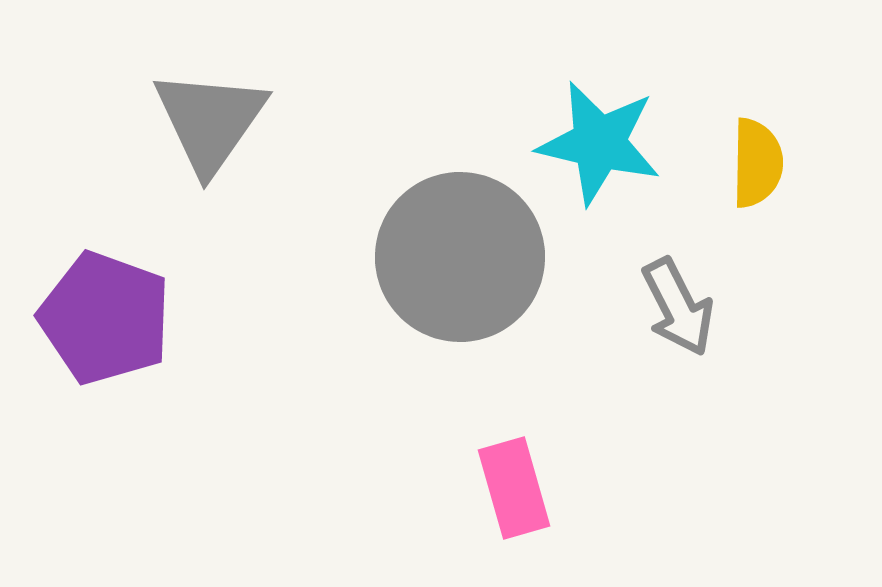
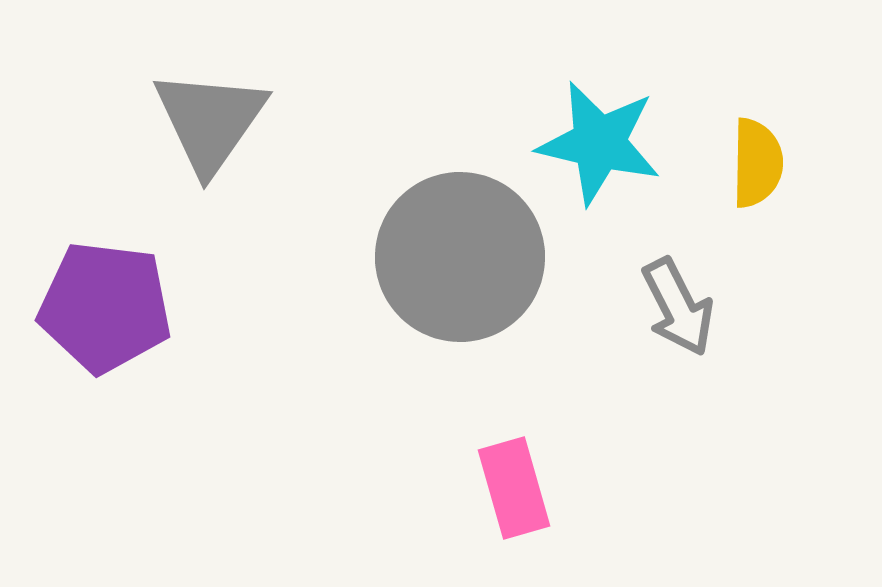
purple pentagon: moved 11 px up; rotated 13 degrees counterclockwise
